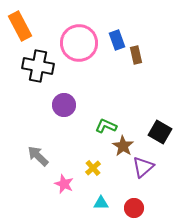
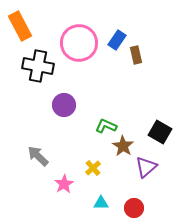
blue rectangle: rotated 54 degrees clockwise
purple triangle: moved 3 px right
pink star: rotated 18 degrees clockwise
